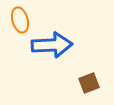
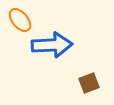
orange ellipse: rotated 25 degrees counterclockwise
